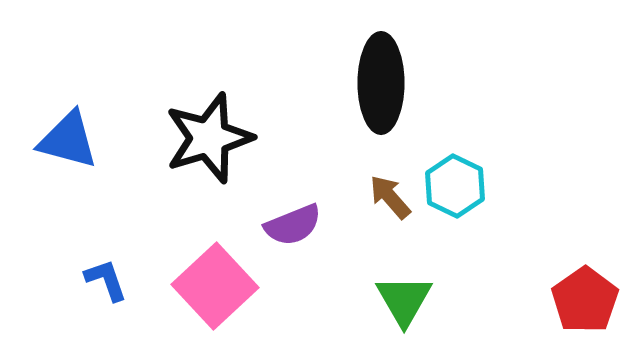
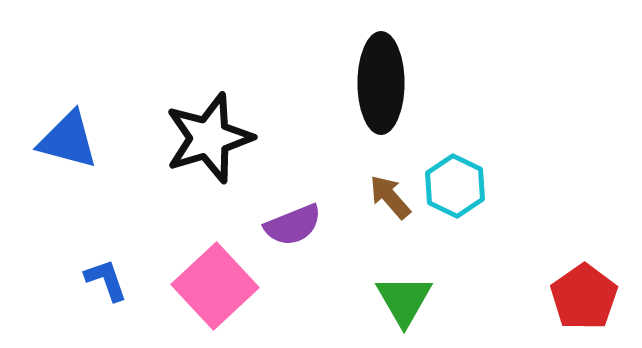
red pentagon: moved 1 px left, 3 px up
